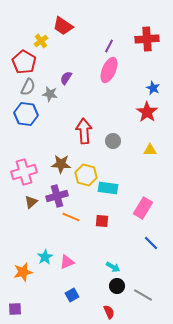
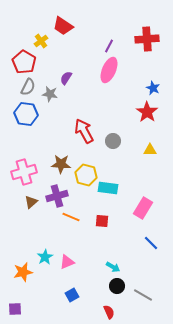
red arrow: rotated 25 degrees counterclockwise
